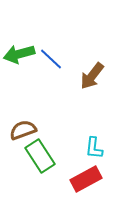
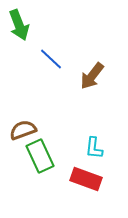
green arrow: moved 29 px up; rotated 96 degrees counterclockwise
green rectangle: rotated 8 degrees clockwise
red rectangle: rotated 48 degrees clockwise
